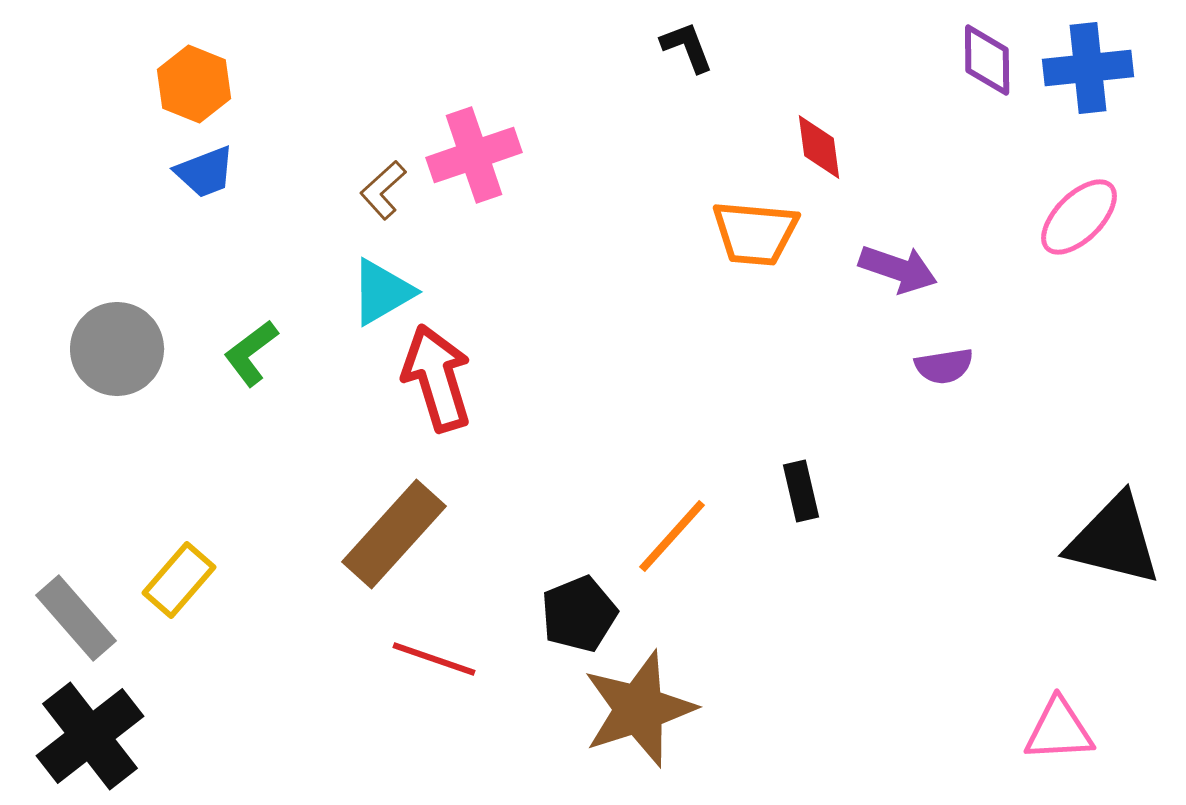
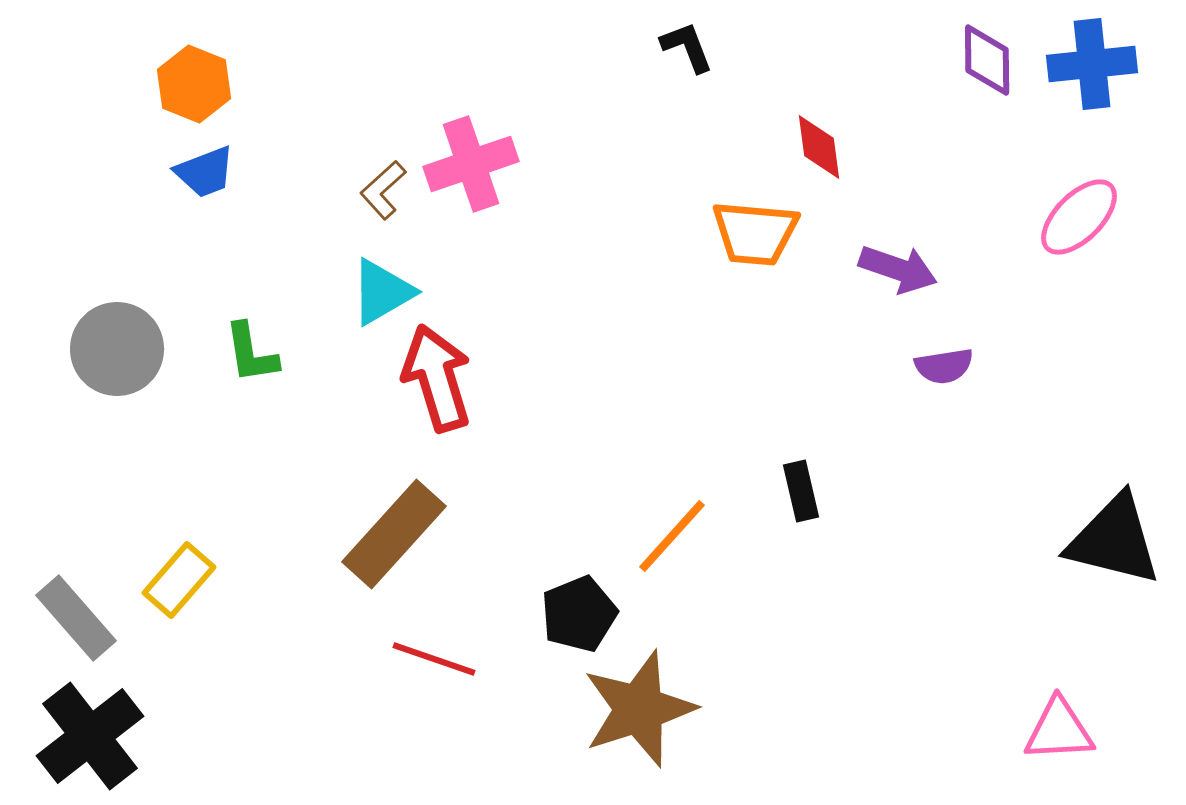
blue cross: moved 4 px right, 4 px up
pink cross: moved 3 px left, 9 px down
green L-shape: rotated 62 degrees counterclockwise
